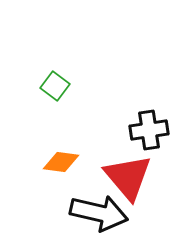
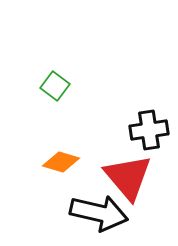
orange diamond: rotated 9 degrees clockwise
